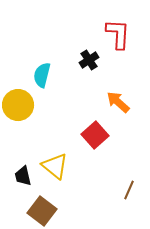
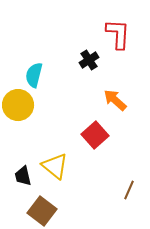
cyan semicircle: moved 8 px left
orange arrow: moved 3 px left, 2 px up
